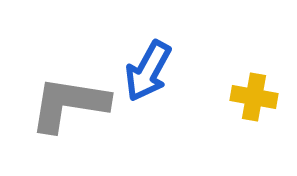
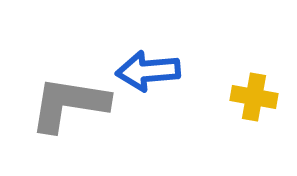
blue arrow: rotated 56 degrees clockwise
